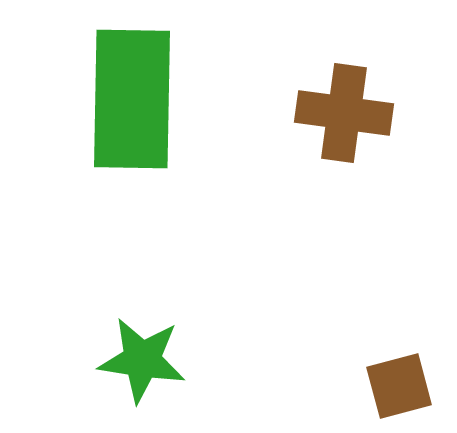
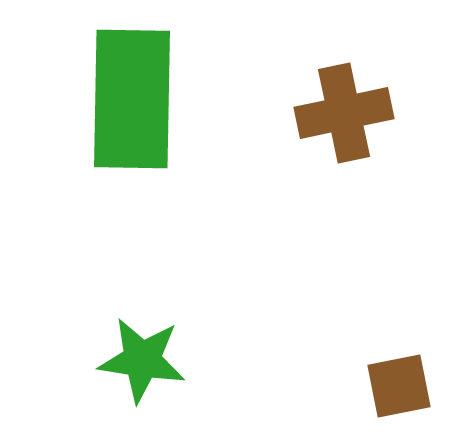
brown cross: rotated 20 degrees counterclockwise
brown square: rotated 4 degrees clockwise
